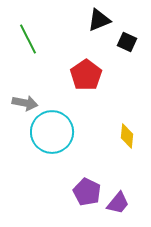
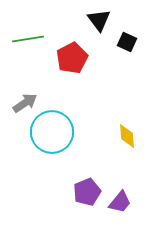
black triangle: rotated 45 degrees counterclockwise
green line: rotated 72 degrees counterclockwise
red pentagon: moved 14 px left, 17 px up; rotated 8 degrees clockwise
gray arrow: rotated 45 degrees counterclockwise
yellow diamond: rotated 10 degrees counterclockwise
purple pentagon: rotated 24 degrees clockwise
purple trapezoid: moved 2 px right, 1 px up
